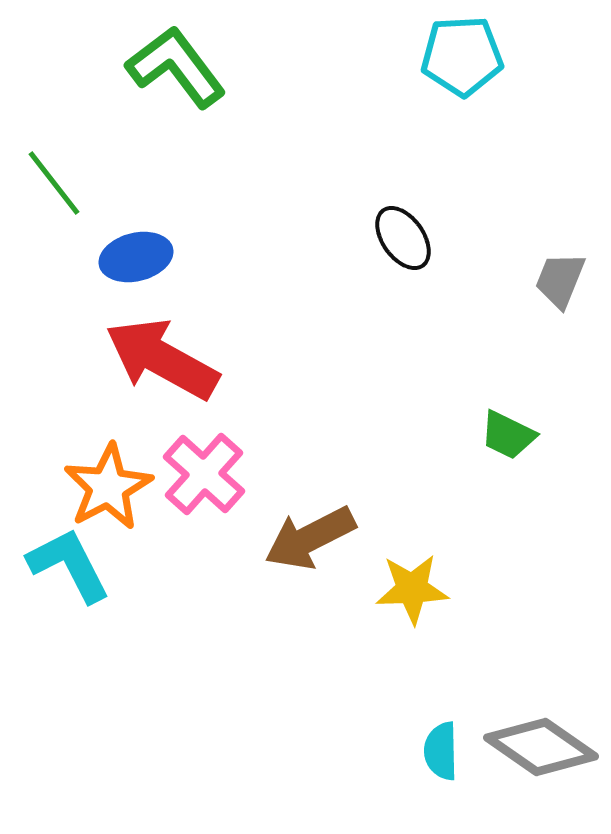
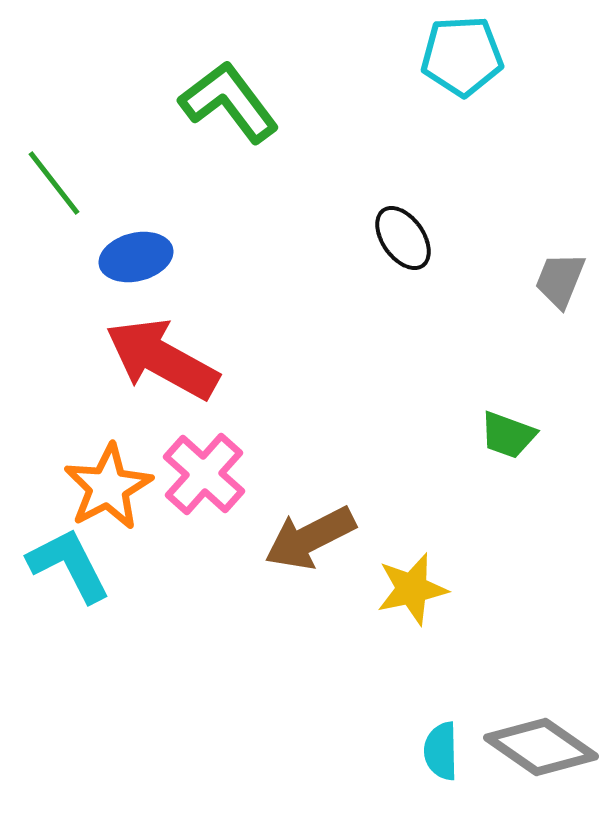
green L-shape: moved 53 px right, 35 px down
green trapezoid: rotated 6 degrees counterclockwise
yellow star: rotated 10 degrees counterclockwise
